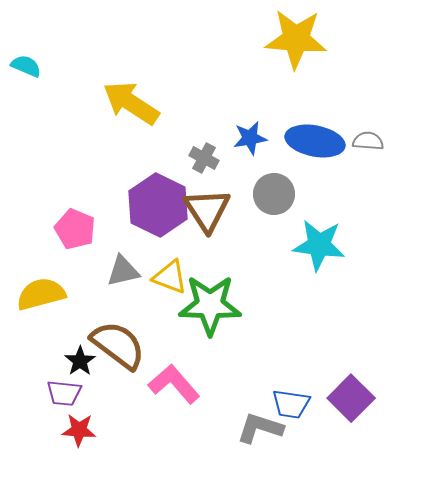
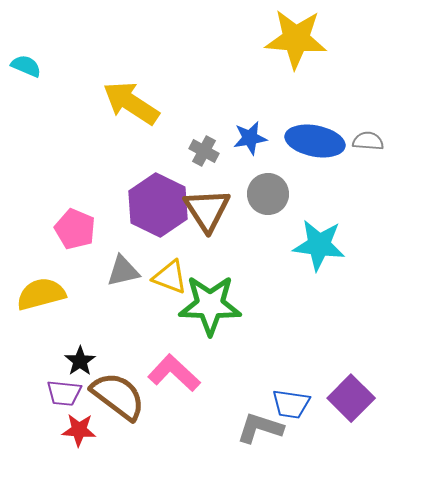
gray cross: moved 7 px up
gray circle: moved 6 px left
brown semicircle: moved 51 px down
pink L-shape: moved 11 px up; rotated 6 degrees counterclockwise
